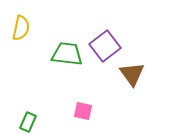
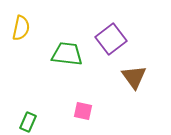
purple square: moved 6 px right, 7 px up
brown triangle: moved 2 px right, 3 px down
